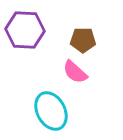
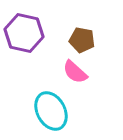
purple hexagon: moved 1 px left, 3 px down; rotated 9 degrees clockwise
brown pentagon: moved 1 px left; rotated 10 degrees clockwise
